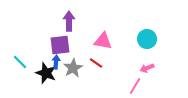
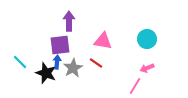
blue arrow: moved 1 px right
